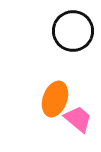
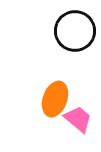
black circle: moved 2 px right
